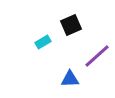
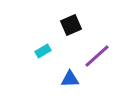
cyan rectangle: moved 9 px down
